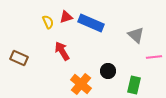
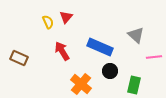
red triangle: rotated 32 degrees counterclockwise
blue rectangle: moved 9 px right, 24 px down
black circle: moved 2 px right
